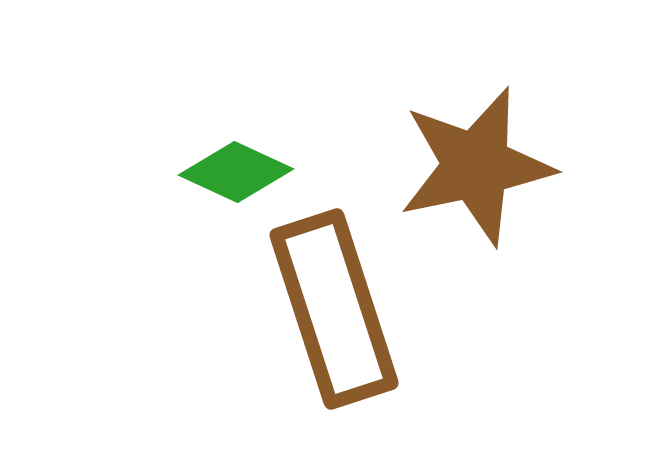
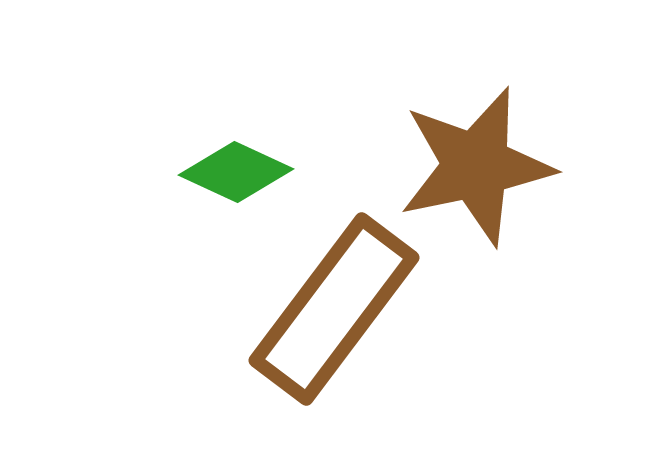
brown rectangle: rotated 55 degrees clockwise
